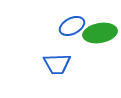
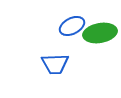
blue trapezoid: moved 2 px left
